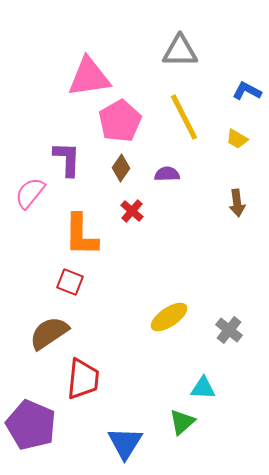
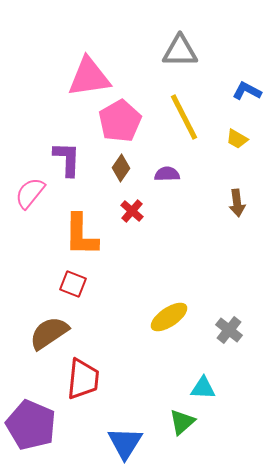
red square: moved 3 px right, 2 px down
